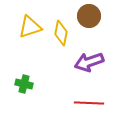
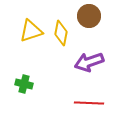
yellow triangle: moved 1 px right, 4 px down
